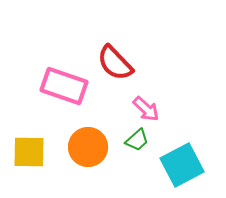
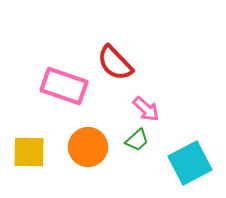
cyan square: moved 8 px right, 2 px up
